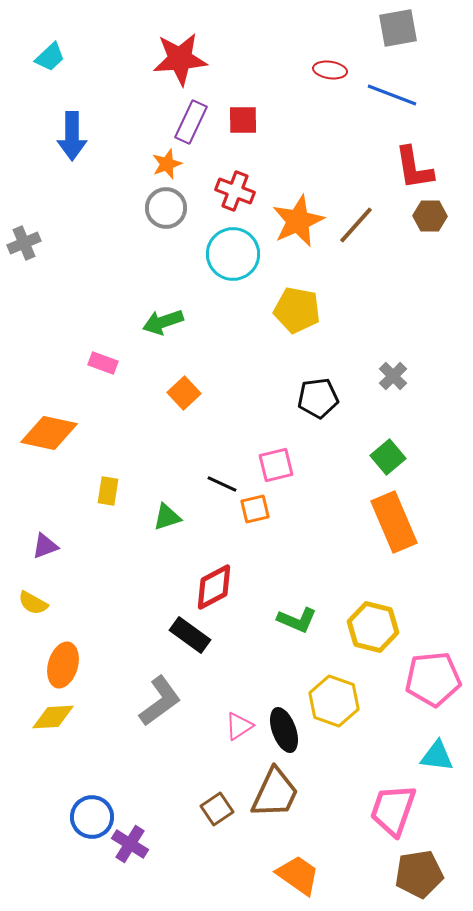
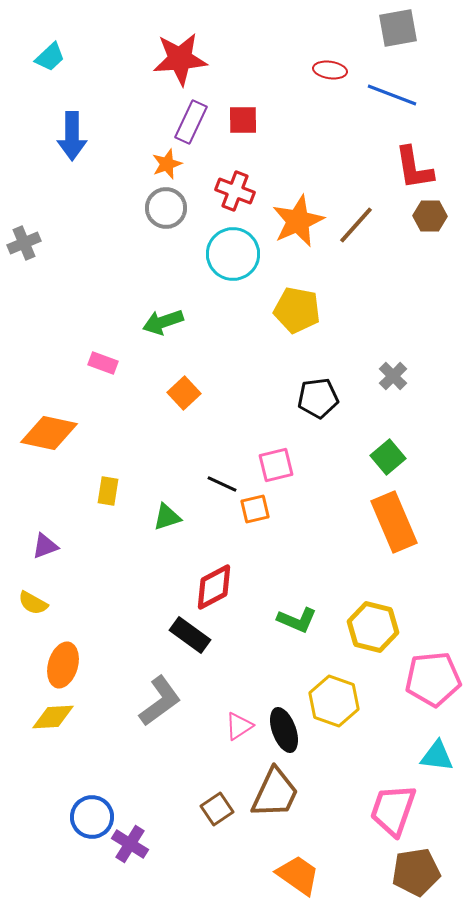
brown pentagon at (419, 874): moved 3 px left, 2 px up
